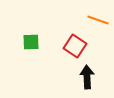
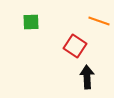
orange line: moved 1 px right, 1 px down
green square: moved 20 px up
